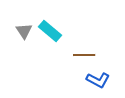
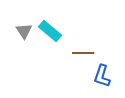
brown line: moved 1 px left, 2 px up
blue L-shape: moved 4 px right, 4 px up; rotated 80 degrees clockwise
